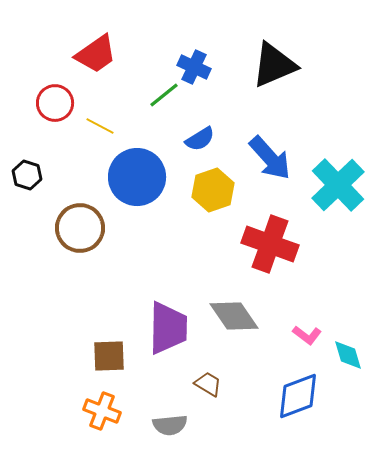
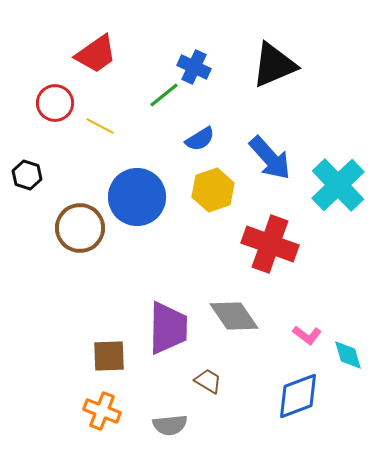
blue circle: moved 20 px down
brown trapezoid: moved 3 px up
